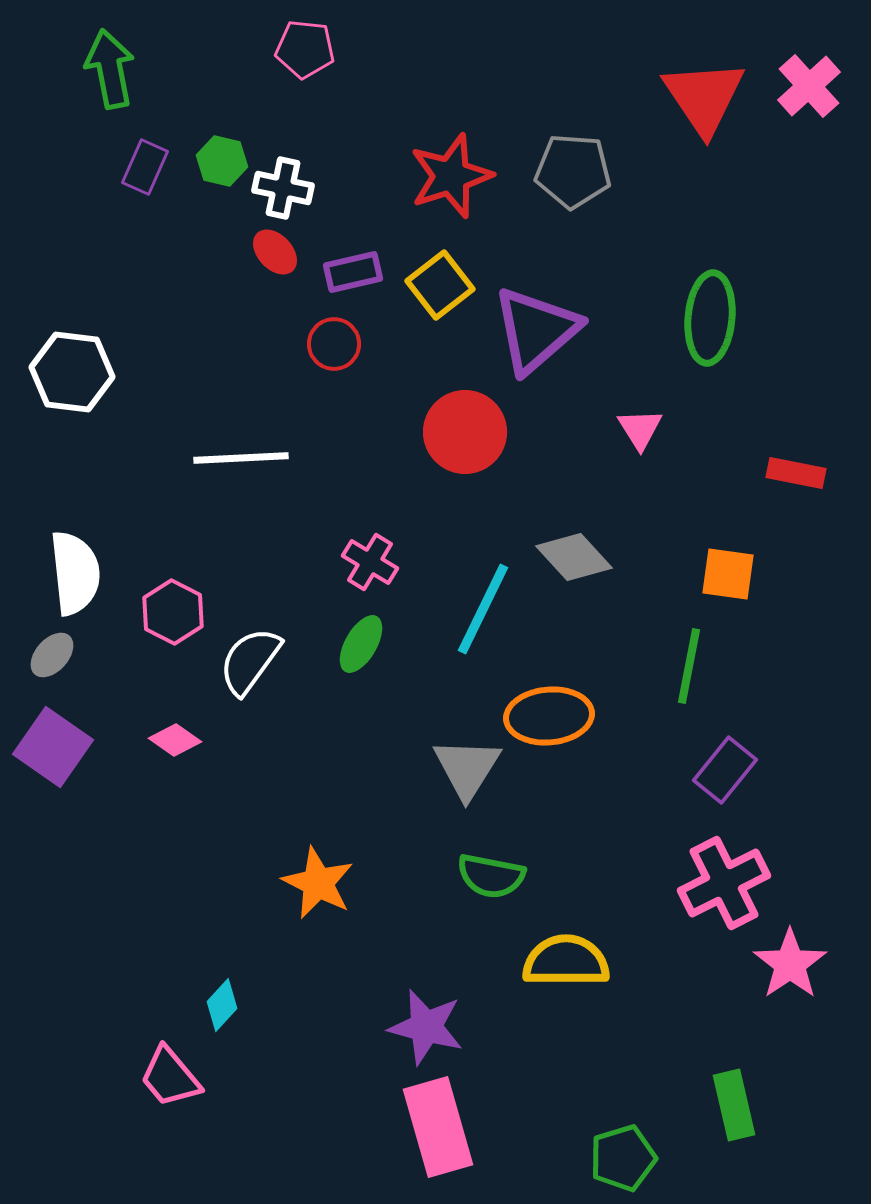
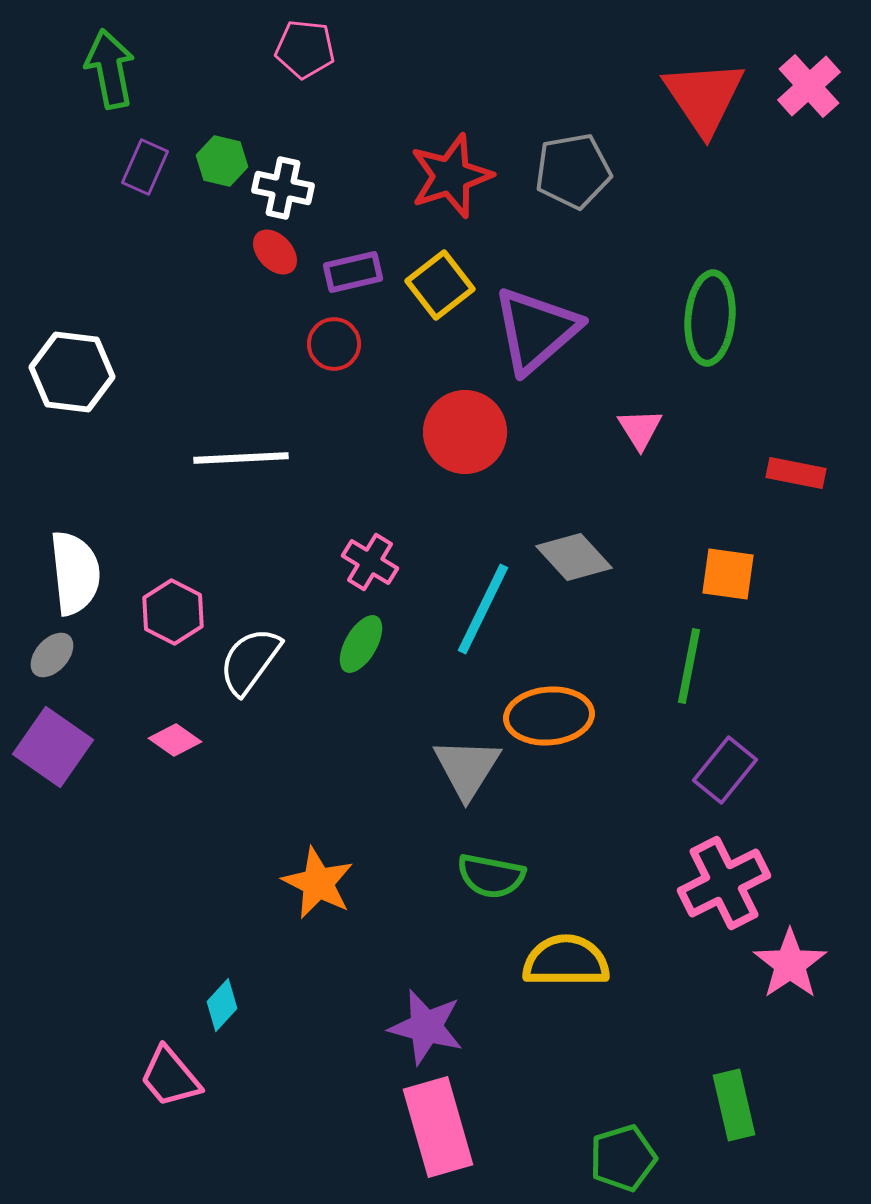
gray pentagon at (573, 171): rotated 14 degrees counterclockwise
